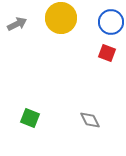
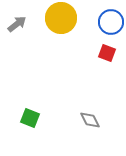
gray arrow: rotated 12 degrees counterclockwise
